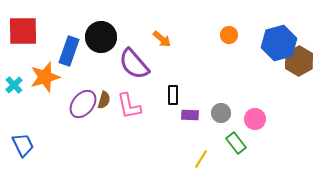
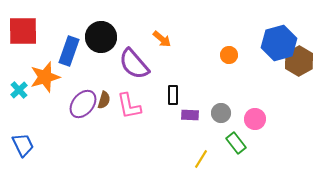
orange circle: moved 20 px down
cyan cross: moved 5 px right, 5 px down
